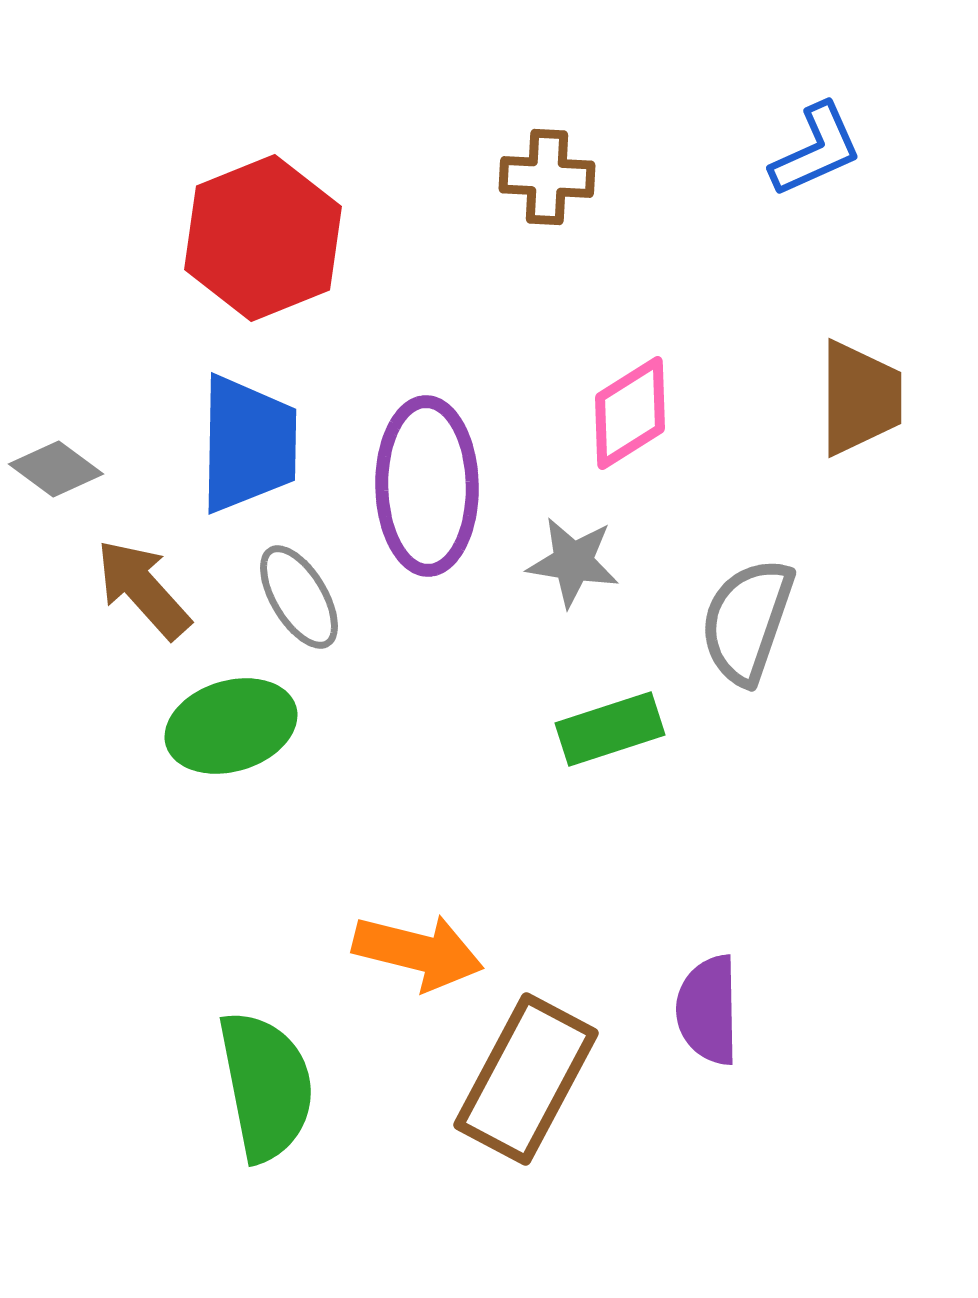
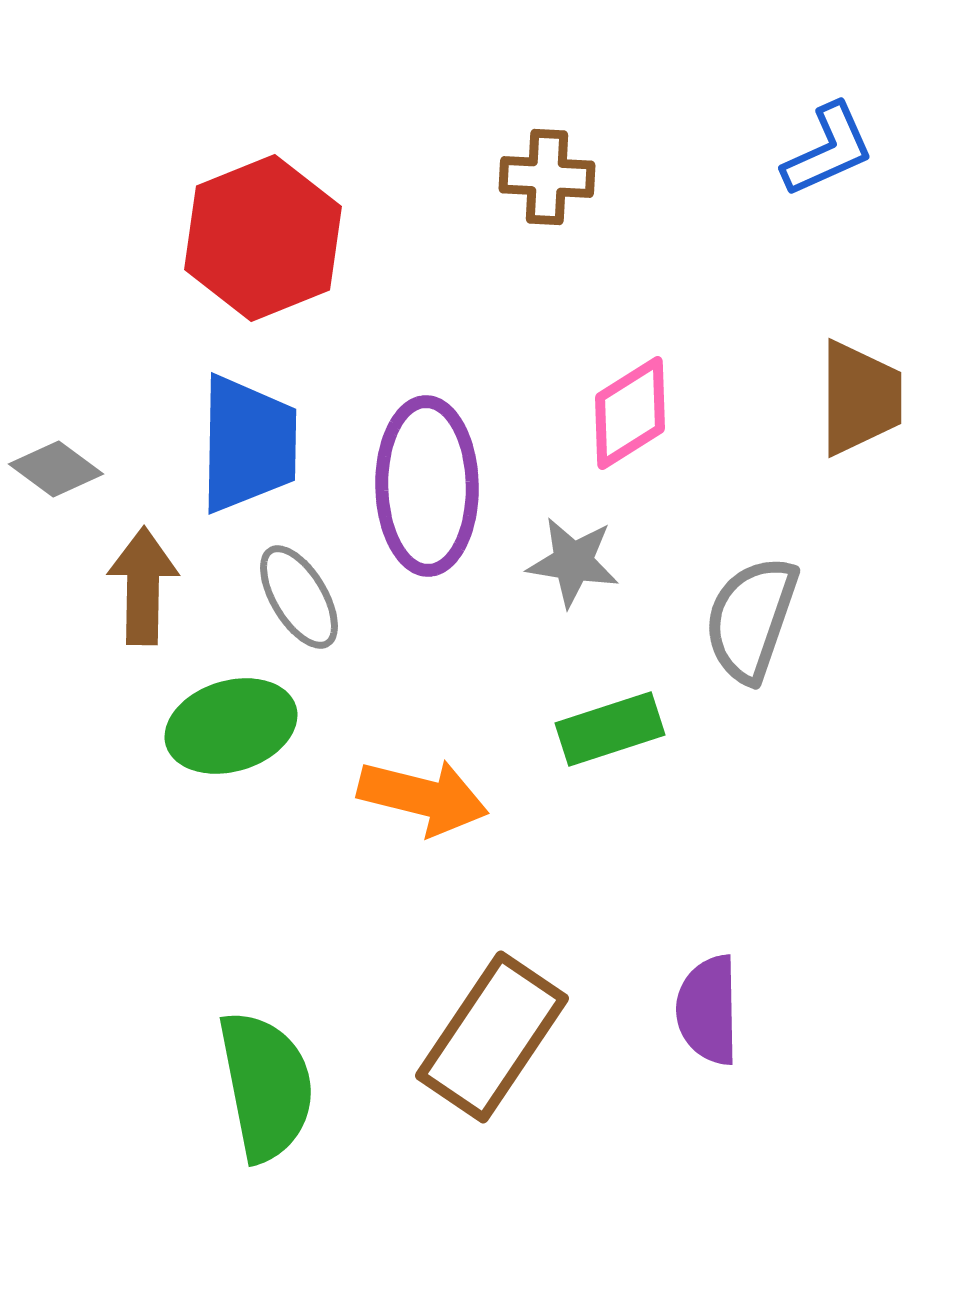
blue L-shape: moved 12 px right
brown arrow: moved 3 px up; rotated 43 degrees clockwise
gray semicircle: moved 4 px right, 2 px up
orange arrow: moved 5 px right, 155 px up
brown rectangle: moved 34 px left, 42 px up; rotated 6 degrees clockwise
